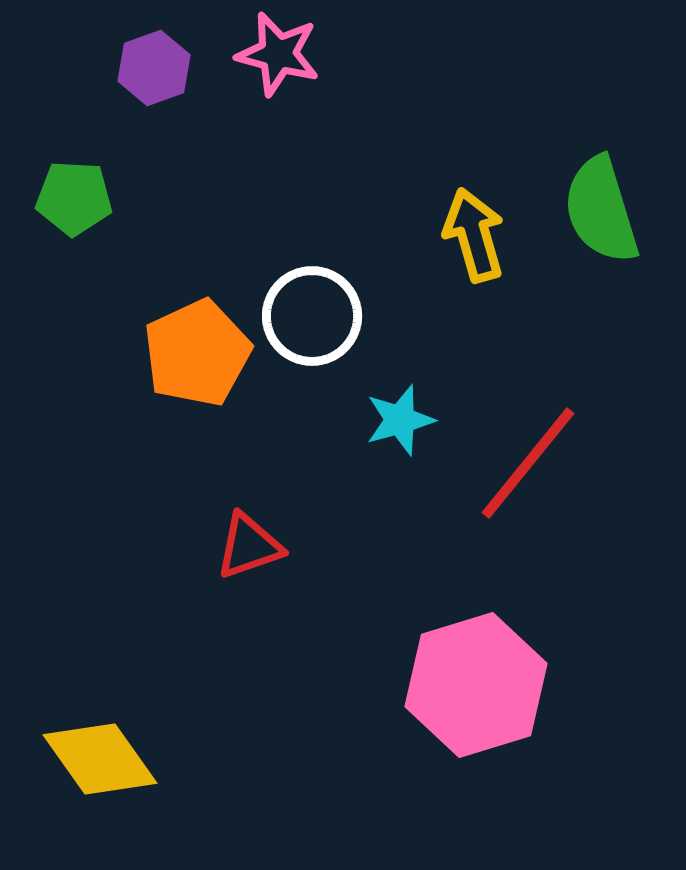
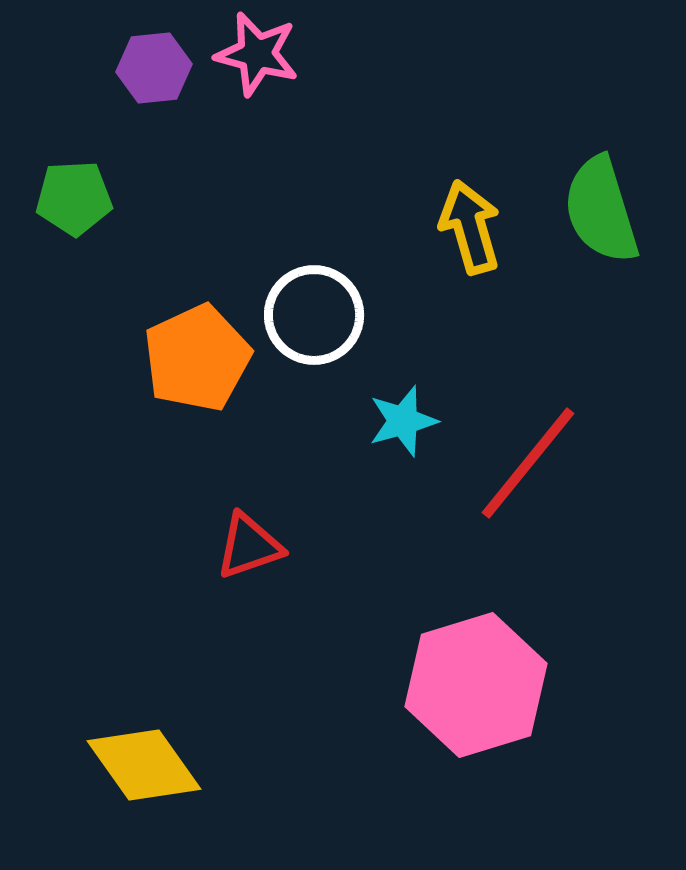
pink star: moved 21 px left
purple hexagon: rotated 14 degrees clockwise
green pentagon: rotated 6 degrees counterclockwise
yellow arrow: moved 4 px left, 8 px up
white circle: moved 2 px right, 1 px up
orange pentagon: moved 5 px down
cyan star: moved 3 px right, 1 px down
yellow diamond: moved 44 px right, 6 px down
